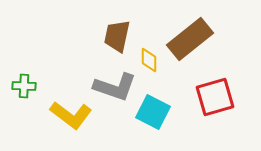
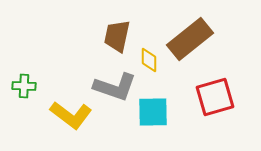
cyan square: rotated 28 degrees counterclockwise
